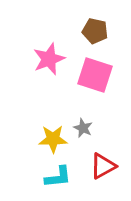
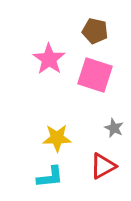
pink star: rotated 16 degrees counterclockwise
gray star: moved 31 px right
yellow star: moved 4 px right, 1 px up
cyan L-shape: moved 8 px left
